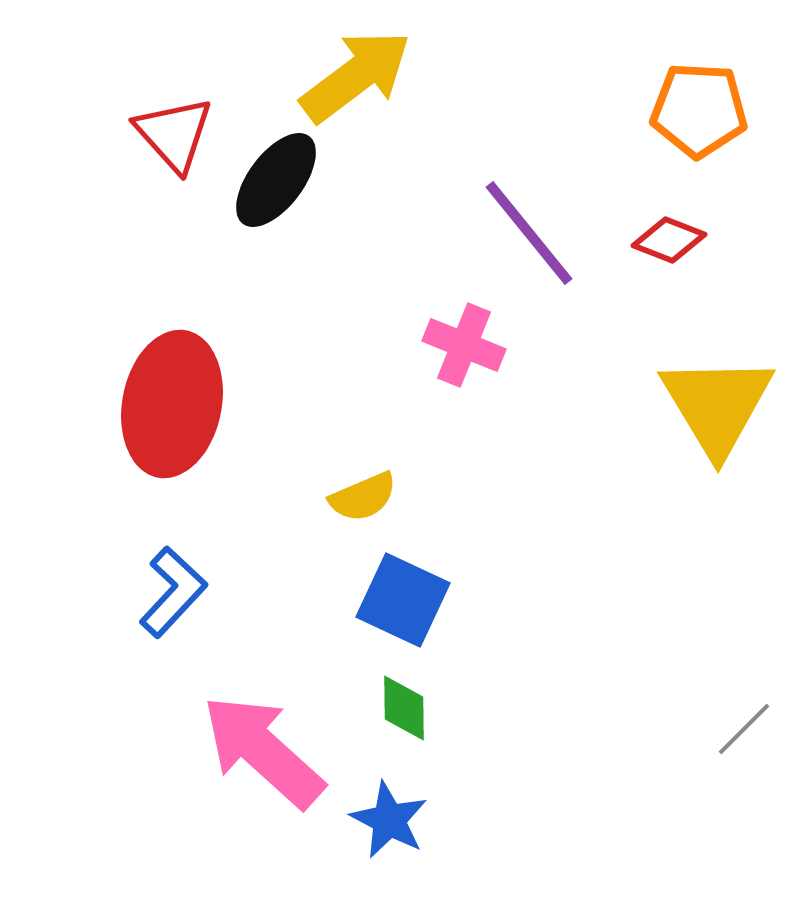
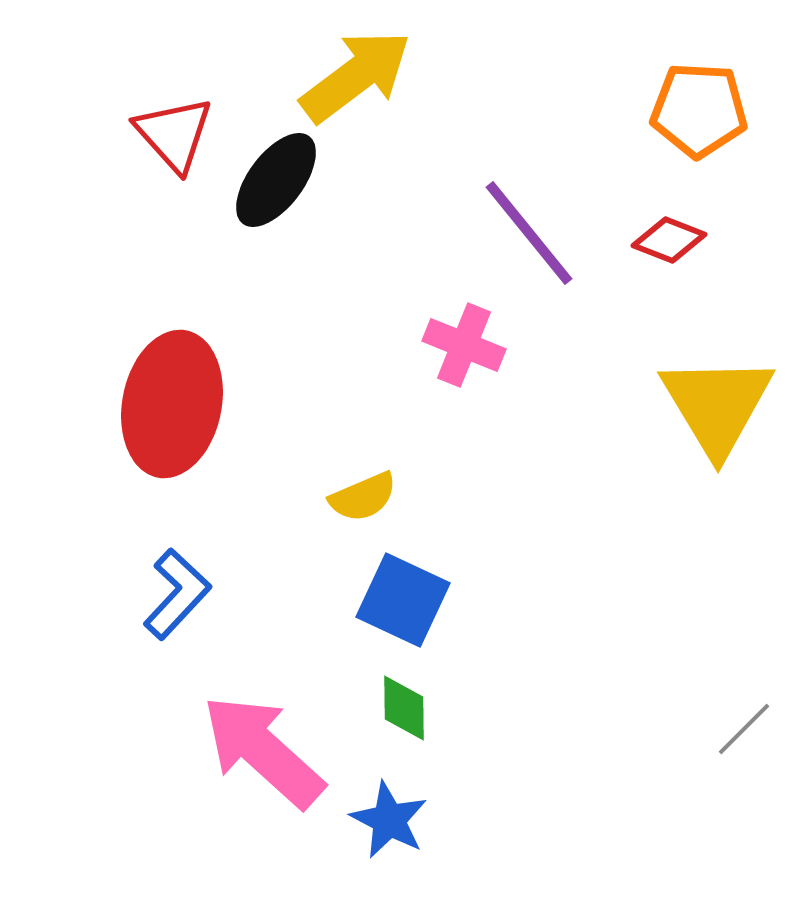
blue L-shape: moved 4 px right, 2 px down
